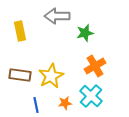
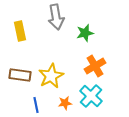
gray arrow: moved 1 px left, 1 px down; rotated 100 degrees counterclockwise
